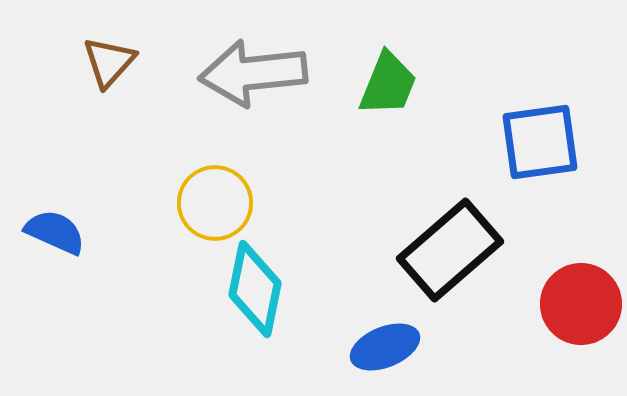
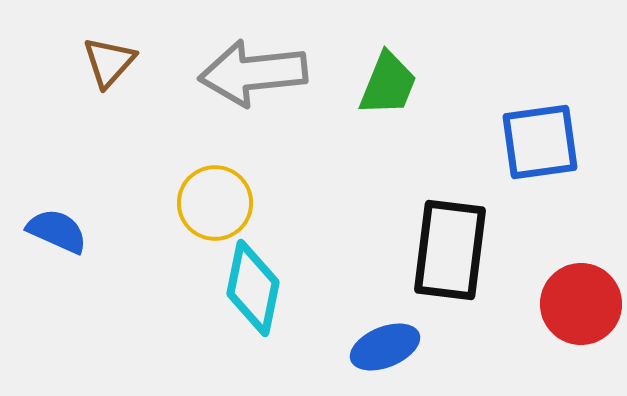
blue semicircle: moved 2 px right, 1 px up
black rectangle: rotated 42 degrees counterclockwise
cyan diamond: moved 2 px left, 1 px up
